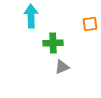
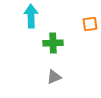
gray triangle: moved 8 px left, 10 px down
